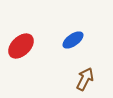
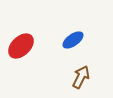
brown arrow: moved 4 px left, 2 px up
